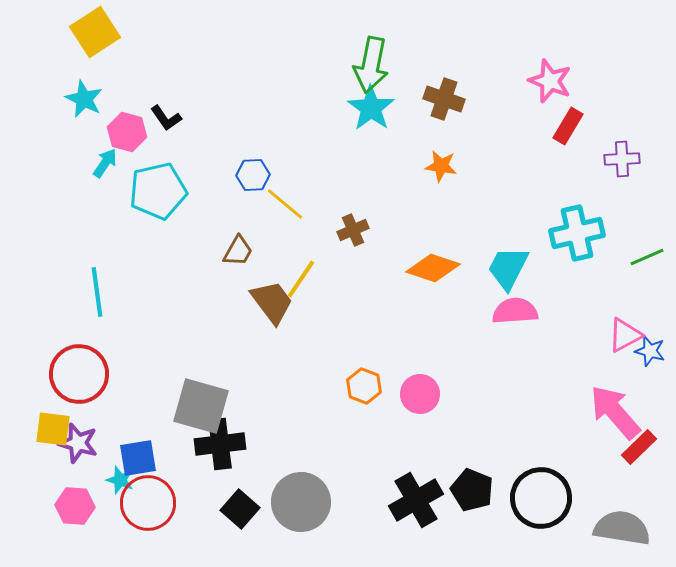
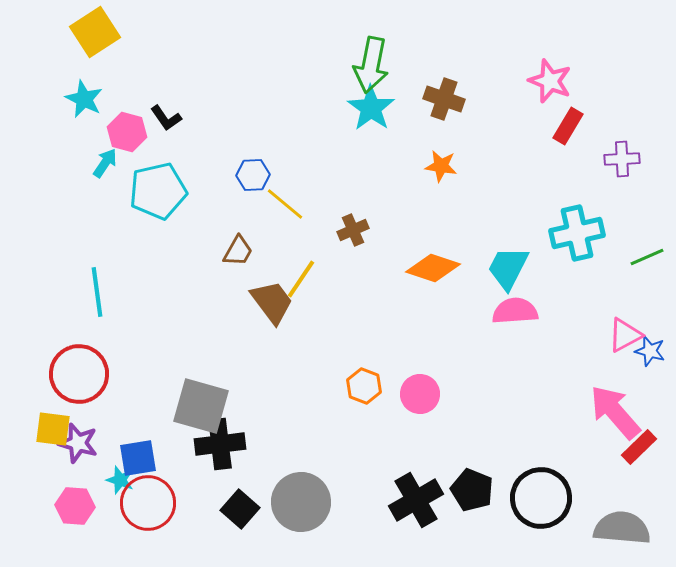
gray semicircle at (622, 528): rotated 4 degrees counterclockwise
